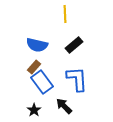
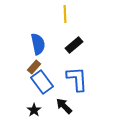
blue semicircle: moved 1 px right, 1 px up; rotated 115 degrees counterclockwise
